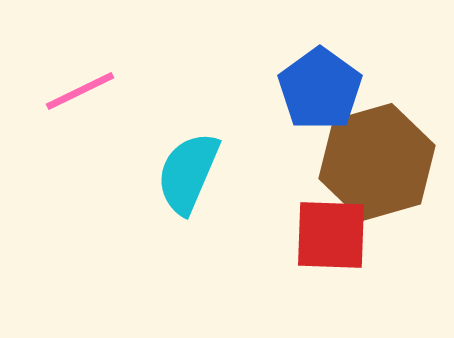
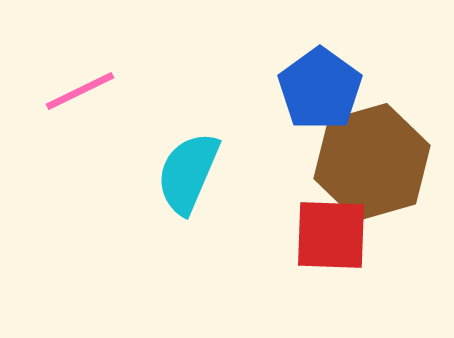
brown hexagon: moved 5 px left
